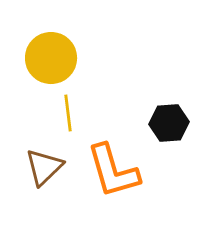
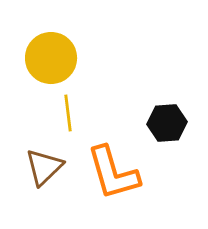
black hexagon: moved 2 px left
orange L-shape: moved 2 px down
